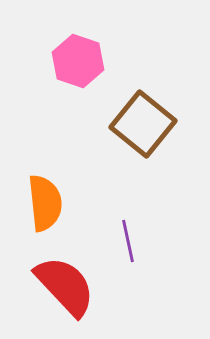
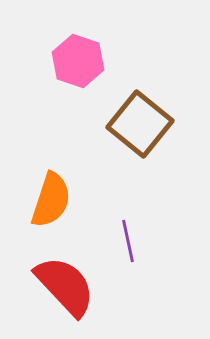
brown square: moved 3 px left
orange semicircle: moved 6 px right, 3 px up; rotated 24 degrees clockwise
